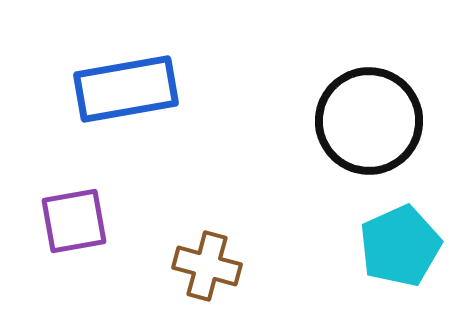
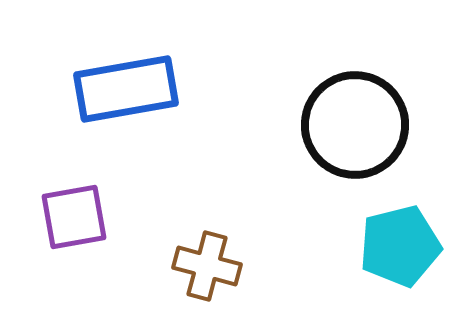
black circle: moved 14 px left, 4 px down
purple square: moved 4 px up
cyan pentagon: rotated 10 degrees clockwise
